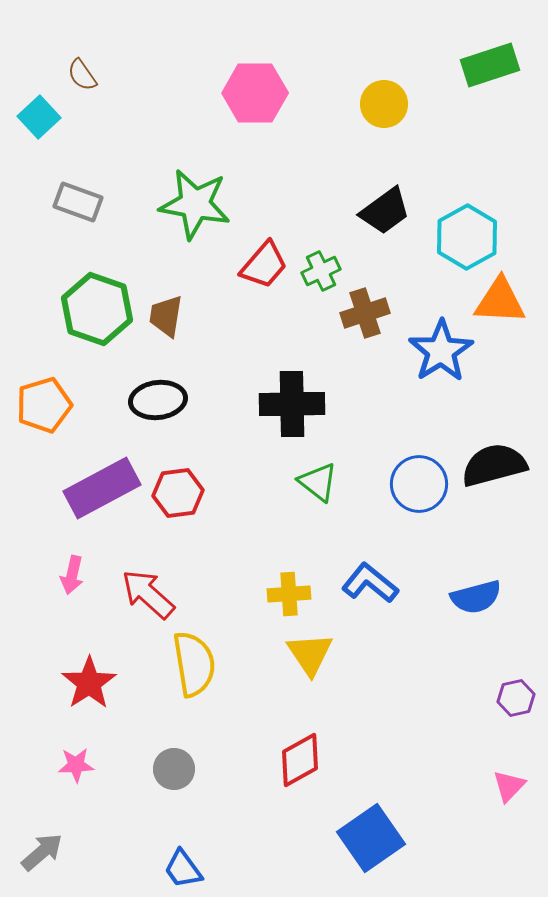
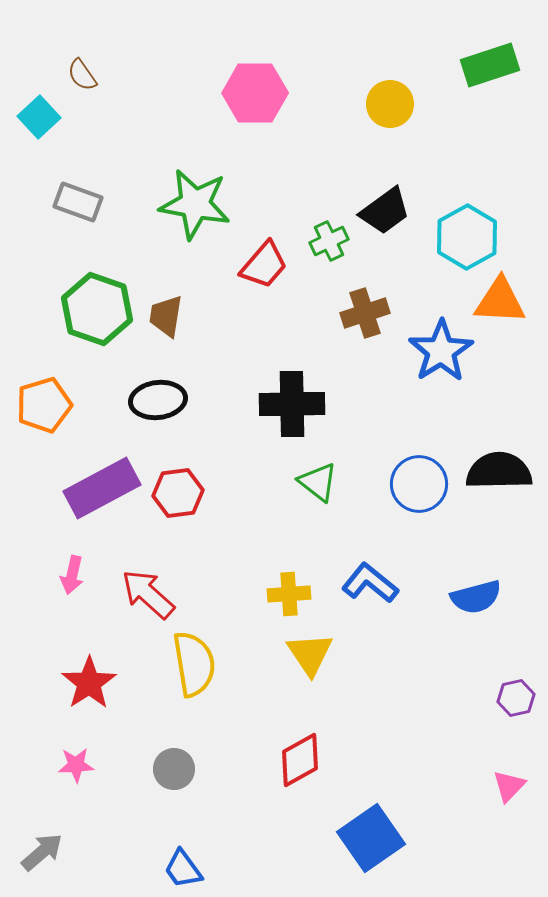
yellow circle: moved 6 px right
green cross: moved 8 px right, 30 px up
black semicircle: moved 5 px right, 6 px down; rotated 14 degrees clockwise
